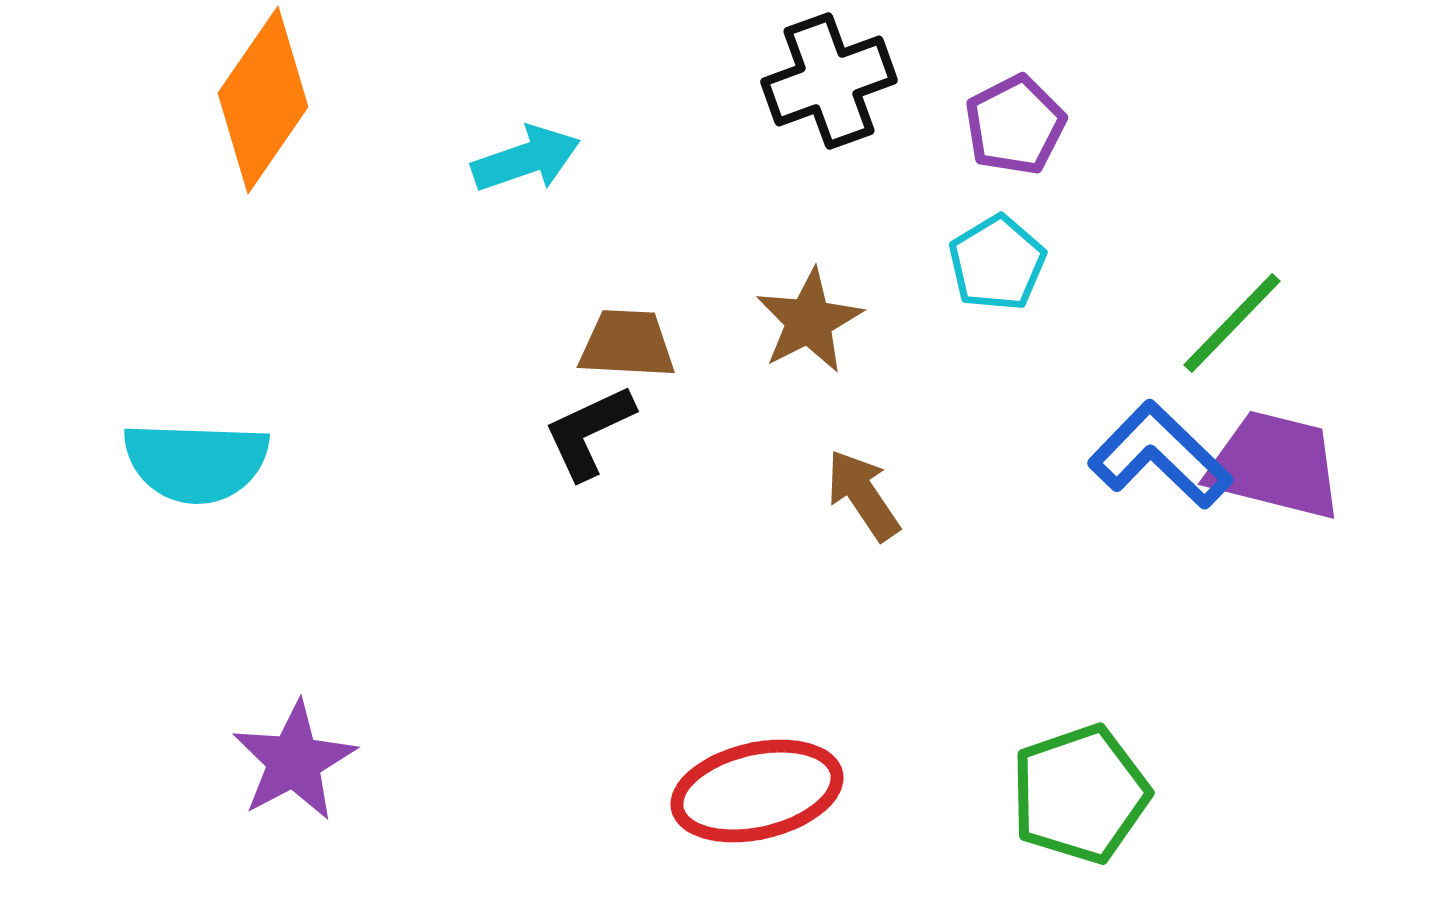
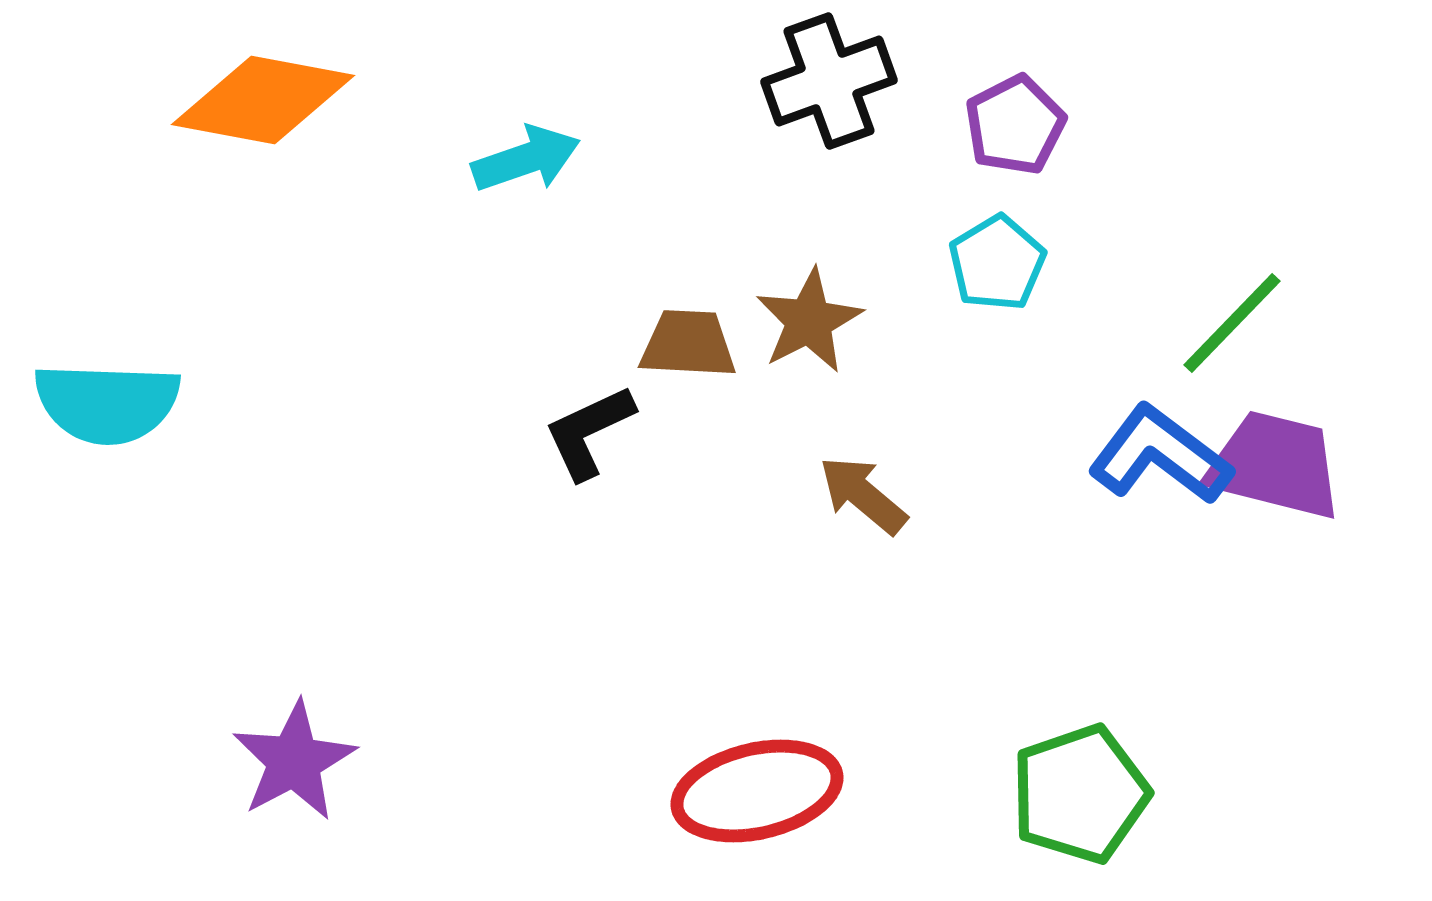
orange diamond: rotated 66 degrees clockwise
brown trapezoid: moved 61 px right
blue L-shape: rotated 7 degrees counterclockwise
cyan semicircle: moved 89 px left, 59 px up
brown arrow: rotated 16 degrees counterclockwise
